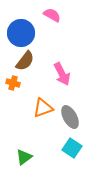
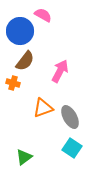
pink semicircle: moved 9 px left
blue circle: moved 1 px left, 2 px up
pink arrow: moved 2 px left, 3 px up; rotated 125 degrees counterclockwise
